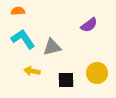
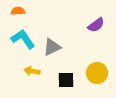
purple semicircle: moved 7 px right
gray triangle: rotated 12 degrees counterclockwise
